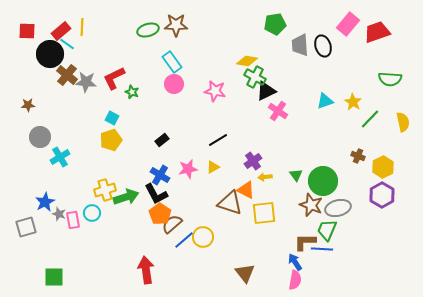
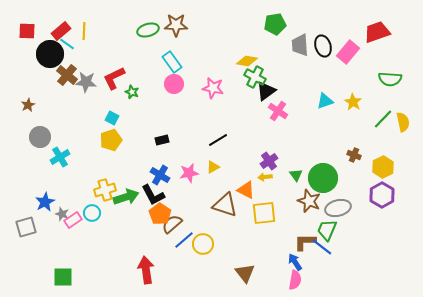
pink rectangle at (348, 24): moved 28 px down
yellow line at (82, 27): moved 2 px right, 4 px down
pink star at (215, 91): moved 2 px left, 3 px up
black triangle at (266, 91): rotated 10 degrees counterclockwise
brown star at (28, 105): rotated 24 degrees counterclockwise
green line at (370, 119): moved 13 px right
black rectangle at (162, 140): rotated 24 degrees clockwise
brown cross at (358, 156): moved 4 px left, 1 px up
purple cross at (253, 161): moved 16 px right
pink star at (188, 169): moved 1 px right, 4 px down
green circle at (323, 181): moved 3 px up
black L-shape at (156, 194): moved 3 px left, 1 px down
brown triangle at (230, 203): moved 5 px left, 2 px down
brown star at (311, 205): moved 2 px left, 4 px up
gray star at (59, 214): moved 3 px right
pink rectangle at (73, 220): rotated 66 degrees clockwise
yellow circle at (203, 237): moved 7 px down
blue line at (322, 249): moved 2 px up; rotated 35 degrees clockwise
green square at (54, 277): moved 9 px right
